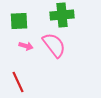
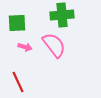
green square: moved 2 px left, 2 px down
pink arrow: moved 1 px left, 1 px down
